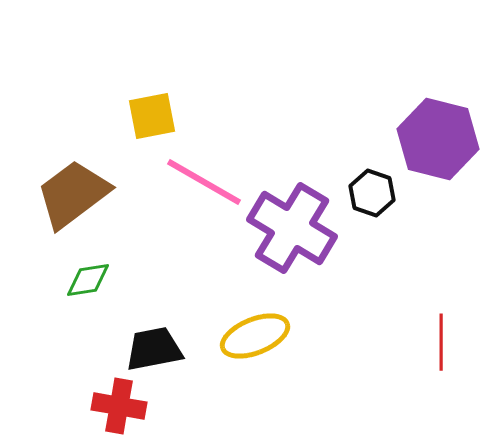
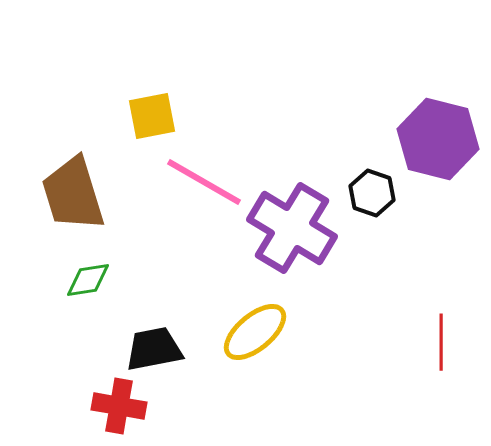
brown trapezoid: rotated 70 degrees counterclockwise
yellow ellipse: moved 4 px up; rotated 18 degrees counterclockwise
